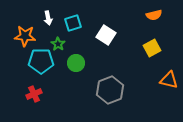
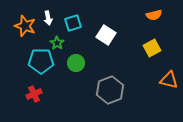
orange star: moved 10 px up; rotated 15 degrees clockwise
green star: moved 1 px left, 1 px up
